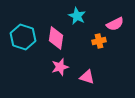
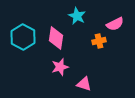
cyan hexagon: rotated 10 degrees clockwise
pink triangle: moved 3 px left, 7 px down
